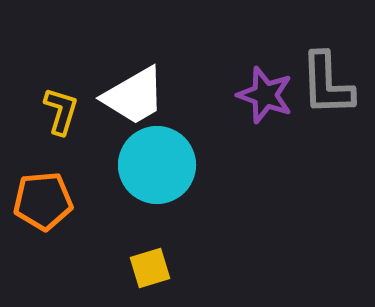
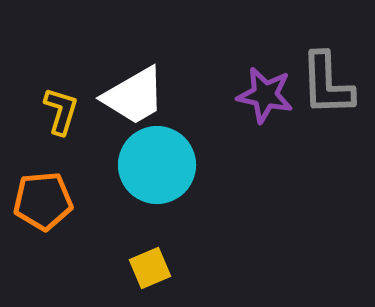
purple star: rotated 8 degrees counterclockwise
yellow square: rotated 6 degrees counterclockwise
